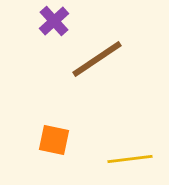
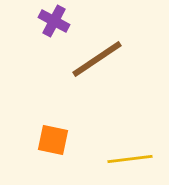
purple cross: rotated 20 degrees counterclockwise
orange square: moved 1 px left
